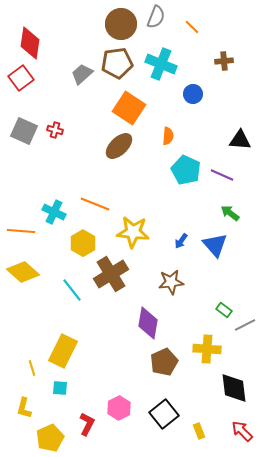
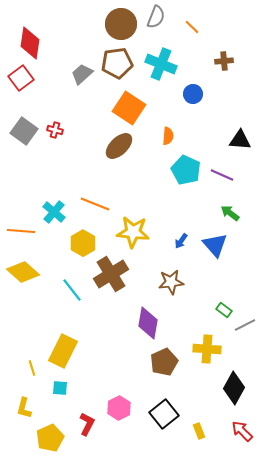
gray square at (24, 131): rotated 12 degrees clockwise
cyan cross at (54, 212): rotated 15 degrees clockwise
black diamond at (234, 388): rotated 36 degrees clockwise
